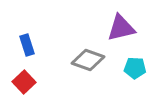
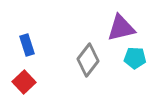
gray diamond: rotated 72 degrees counterclockwise
cyan pentagon: moved 10 px up
